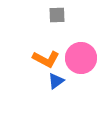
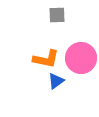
orange L-shape: rotated 16 degrees counterclockwise
